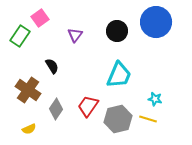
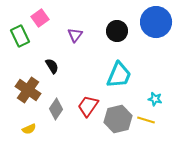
green rectangle: rotated 60 degrees counterclockwise
yellow line: moved 2 px left, 1 px down
